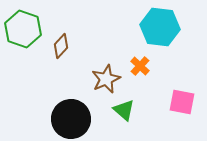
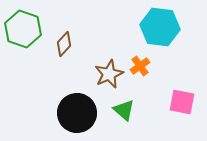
brown diamond: moved 3 px right, 2 px up
orange cross: rotated 12 degrees clockwise
brown star: moved 3 px right, 5 px up
black circle: moved 6 px right, 6 px up
